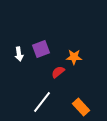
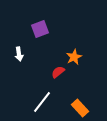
purple square: moved 1 px left, 20 px up
orange star: rotated 28 degrees counterclockwise
orange rectangle: moved 1 px left, 1 px down
